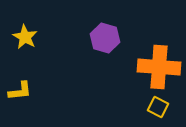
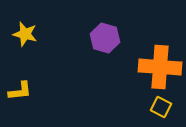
yellow star: moved 3 px up; rotated 15 degrees counterclockwise
orange cross: moved 1 px right
yellow square: moved 3 px right
